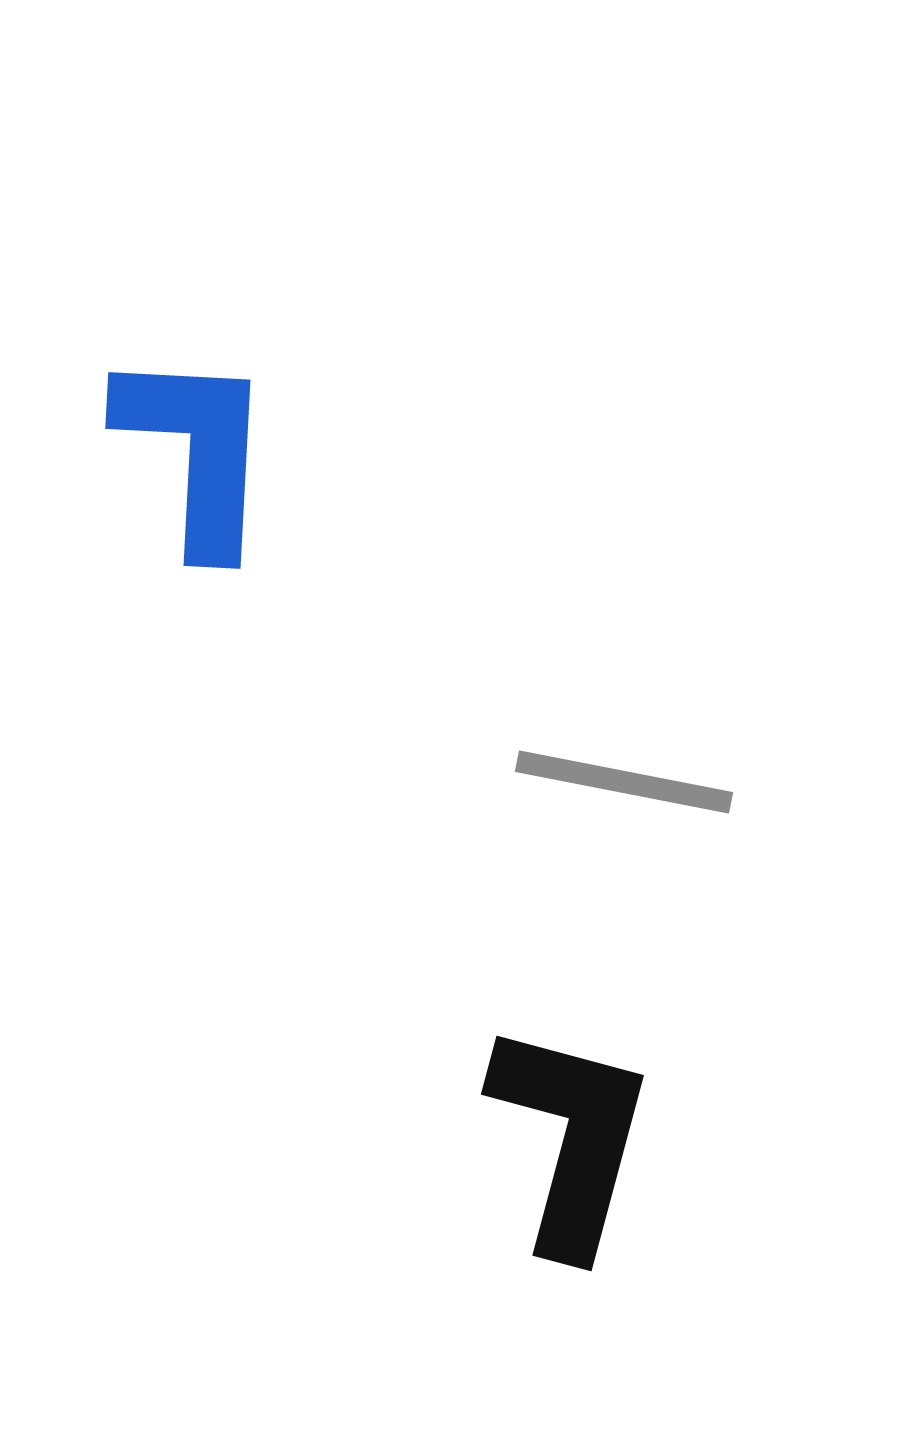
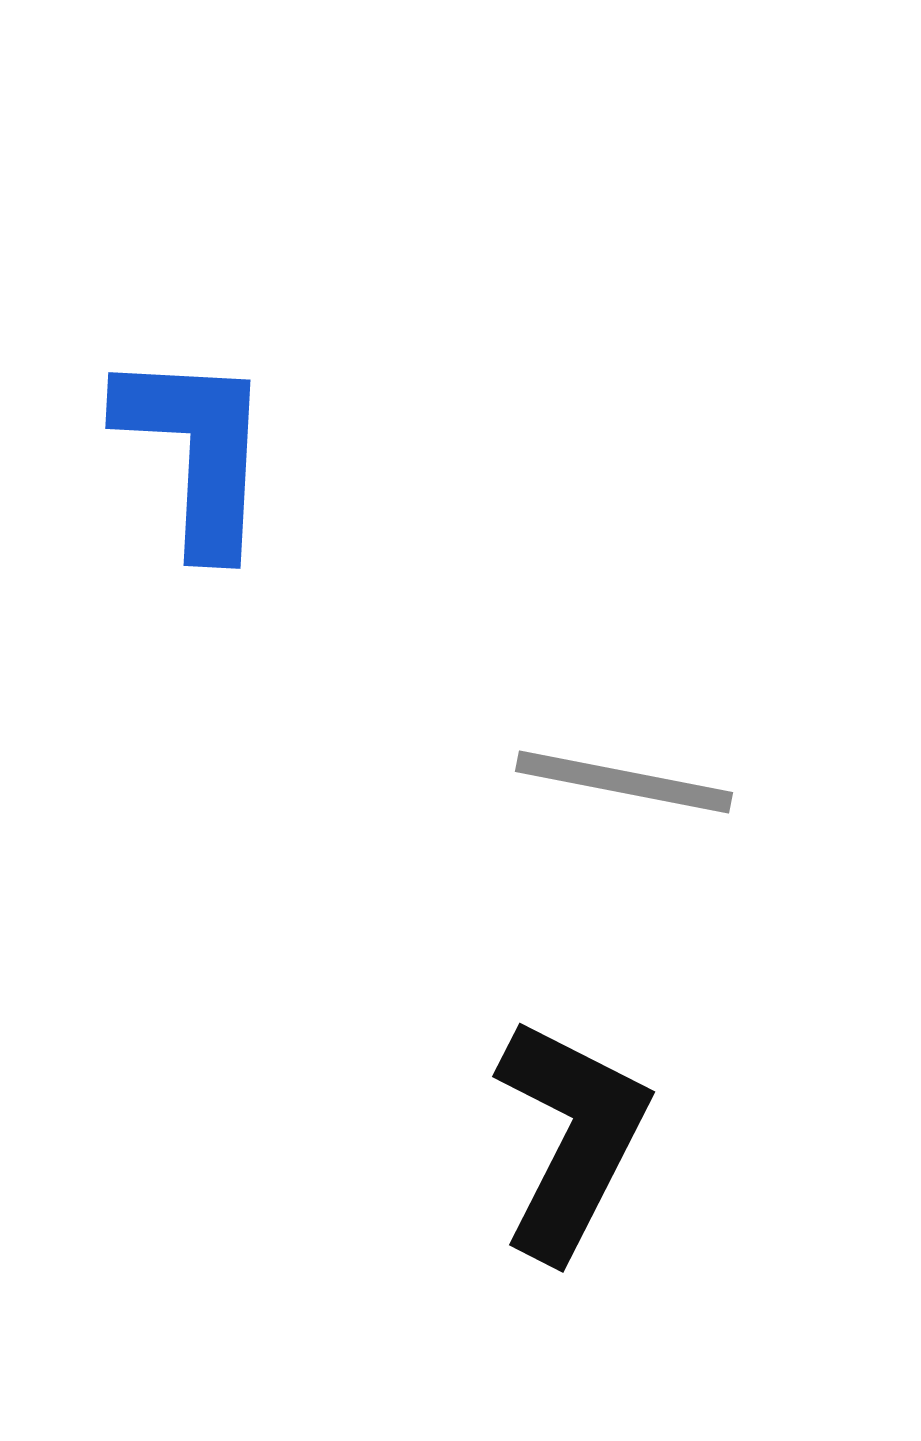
black L-shape: rotated 12 degrees clockwise
